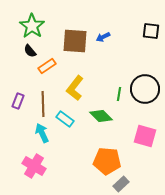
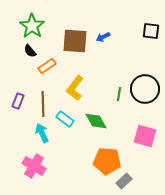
green diamond: moved 5 px left, 5 px down; rotated 15 degrees clockwise
gray rectangle: moved 3 px right, 3 px up
